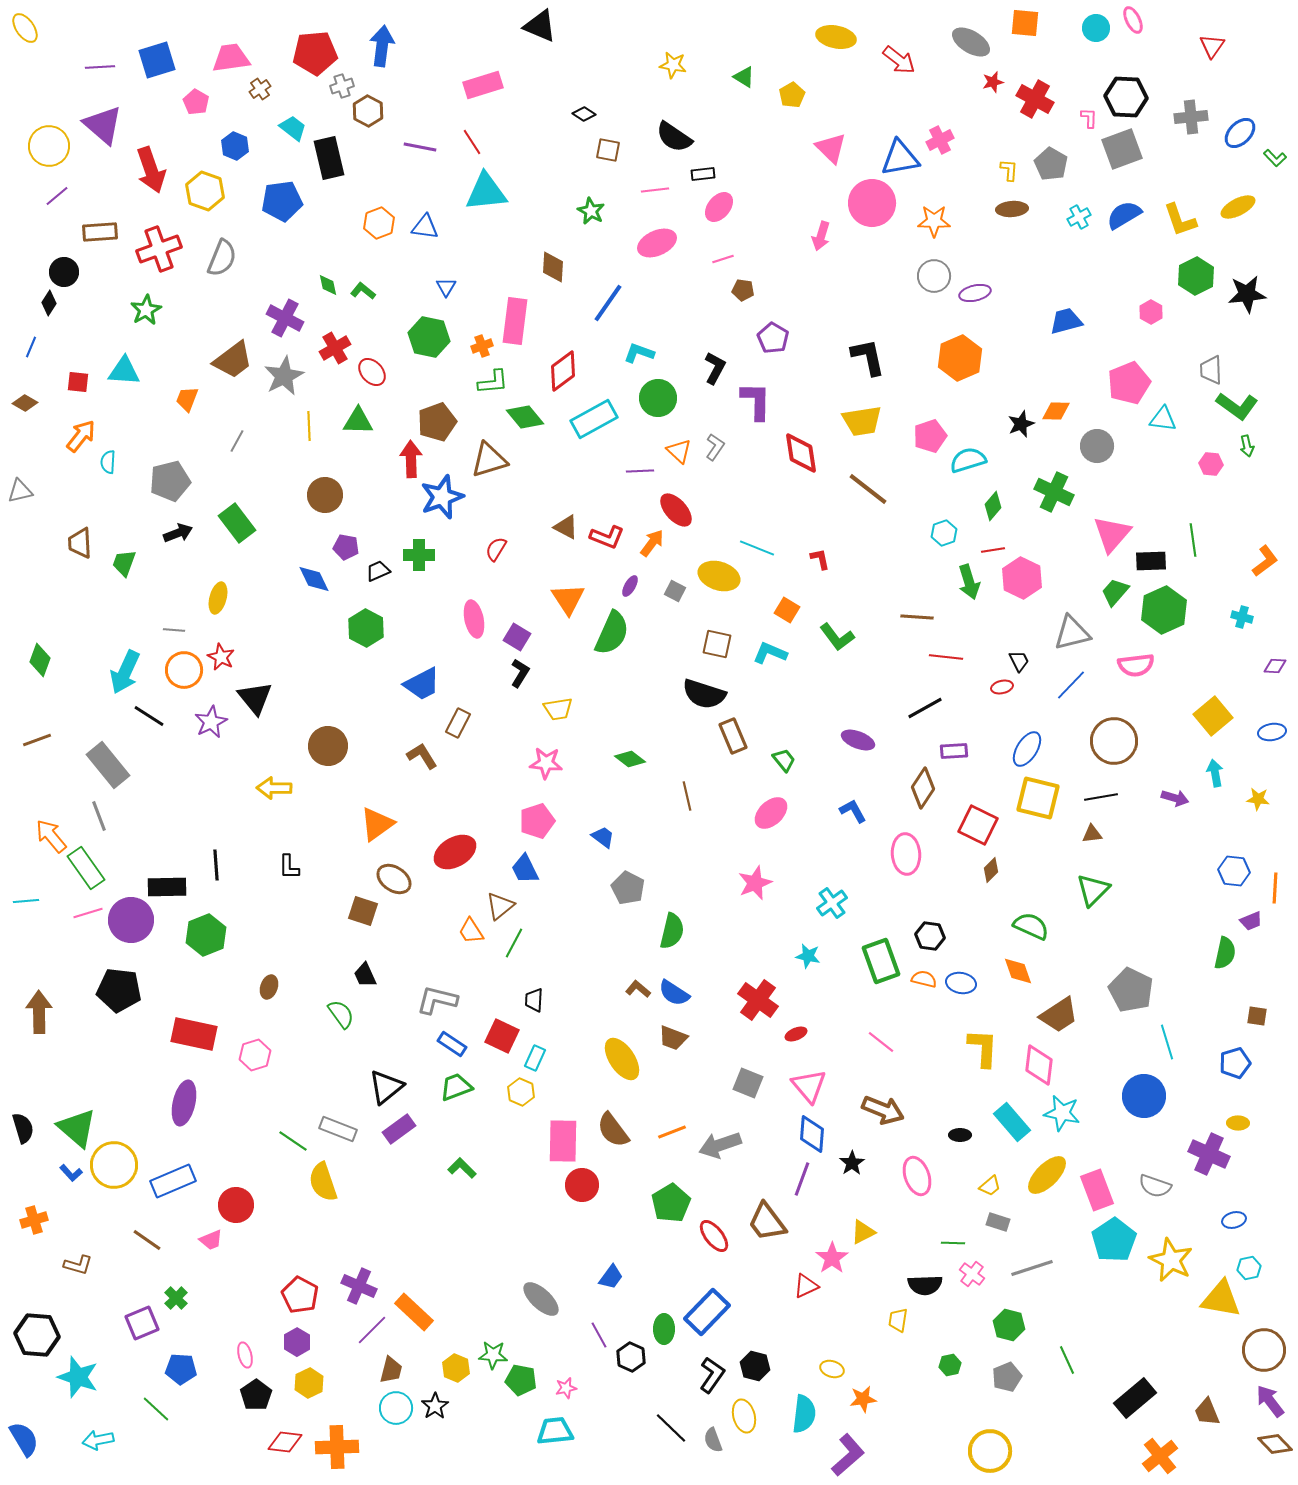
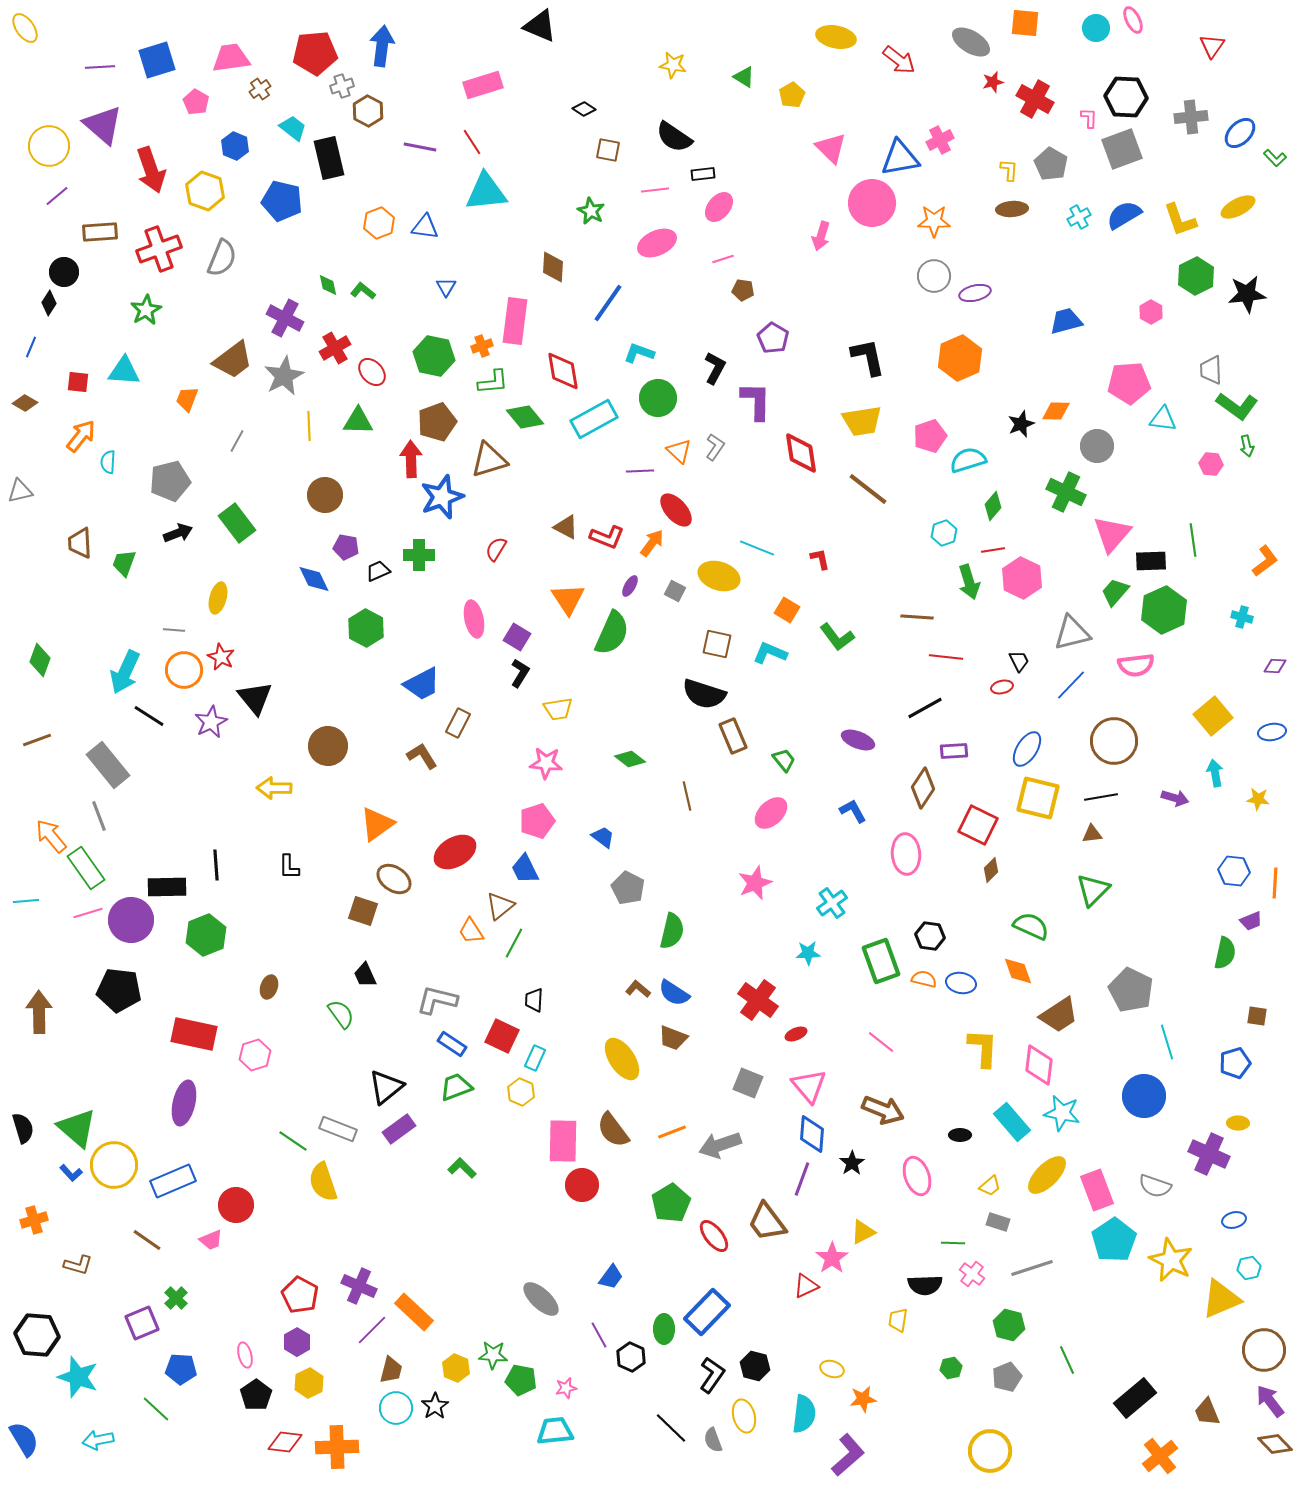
black diamond at (584, 114): moved 5 px up
blue pentagon at (282, 201): rotated 21 degrees clockwise
green hexagon at (429, 337): moved 5 px right, 19 px down
red diamond at (563, 371): rotated 63 degrees counterclockwise
pink pentagon at (1129, 383): rotated 18 degrees clockwise
green cross at (1054, 492): moved 12 px right
orange line at (1275, 888): moved 5 px up
cyan star at (808, 956): moved 3 px up; rotated 15 degrees counterclockwise
yellow triangle at (1221, 1299): rotated 33 degrees counterclockwise
green hexagon at (950, 1365): moved 1 px right, 3 px down
